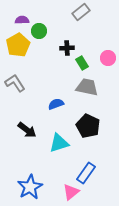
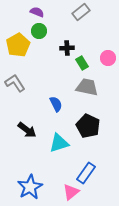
purple semicircle: moved 15 px right, 8 px up; rotated 24 degrees clockwise
blue semicircle: rotated 84 degrees clockwise
